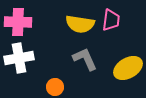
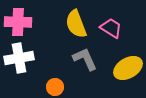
pink trapezoid: moved 8 px down; rotated 65 degrees counterclockwise
yellow semicircle: moved 4 px left; rotated 60 degrees clockwise
